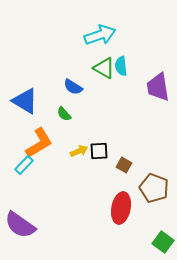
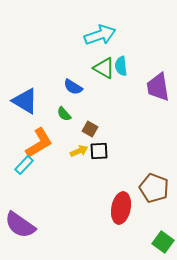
brown square: moved 34 px left, 36 px up
